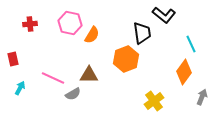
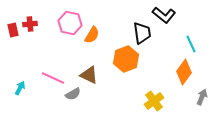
red rectangle: moved 29 px up
brown triangle: rotated 24 degrees clockwise
